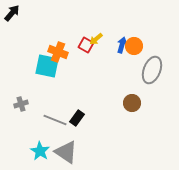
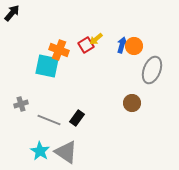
red square: rotated 28 degrees clockwise
orange cross: moved 1 px right, 2 px up
gray line: moved 6 px left
